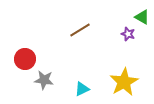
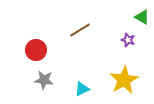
purple star: moved 6 px down
red circle: moved 11 px right, 9 px up
yellow star: moved 2 px up
